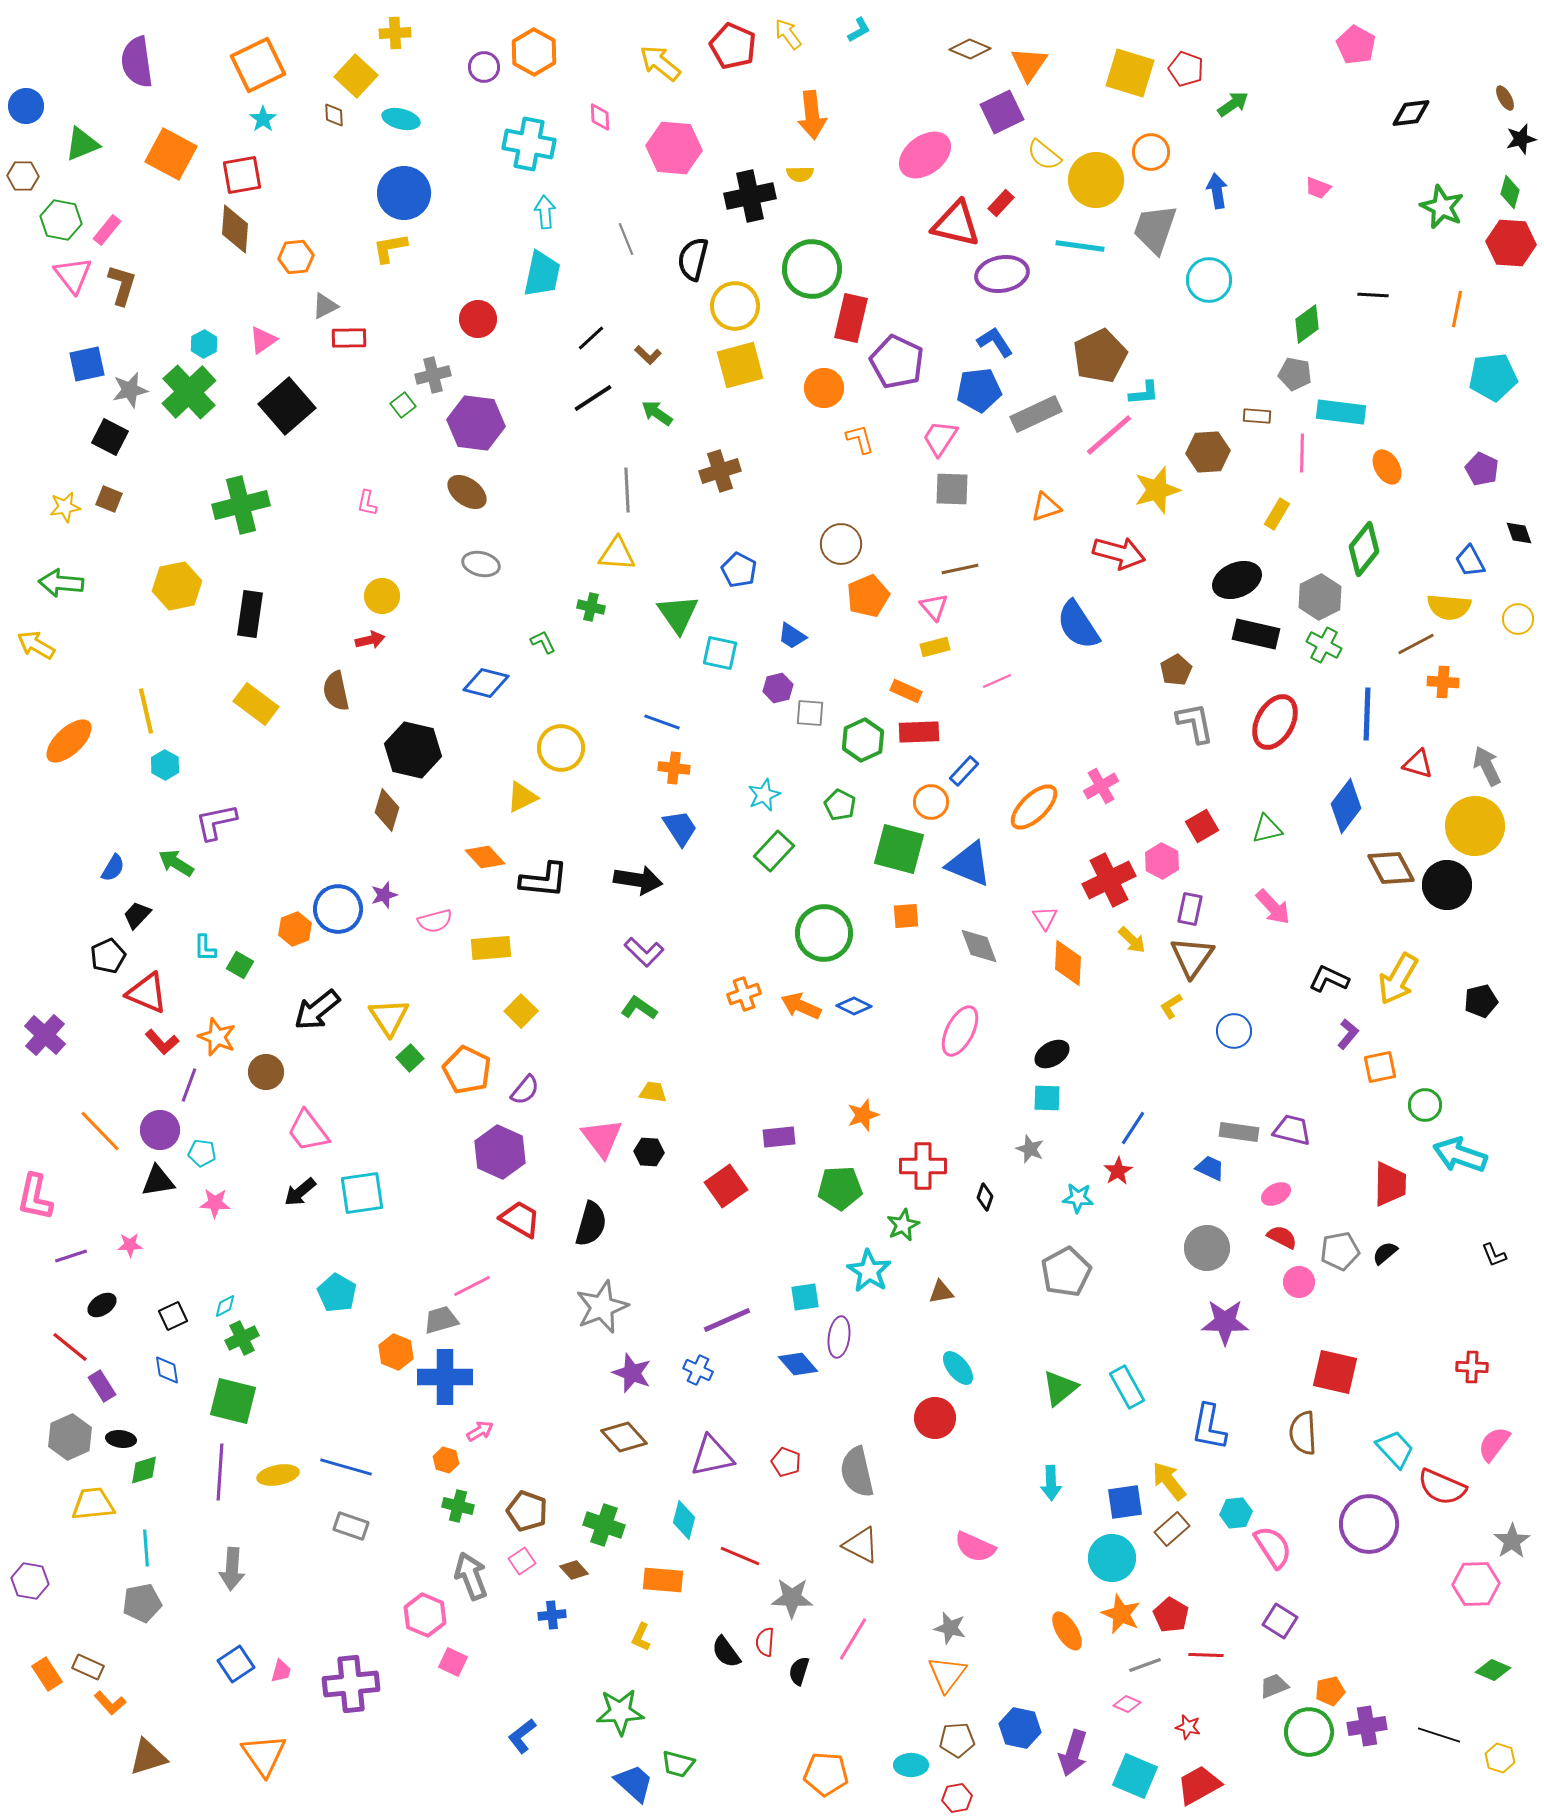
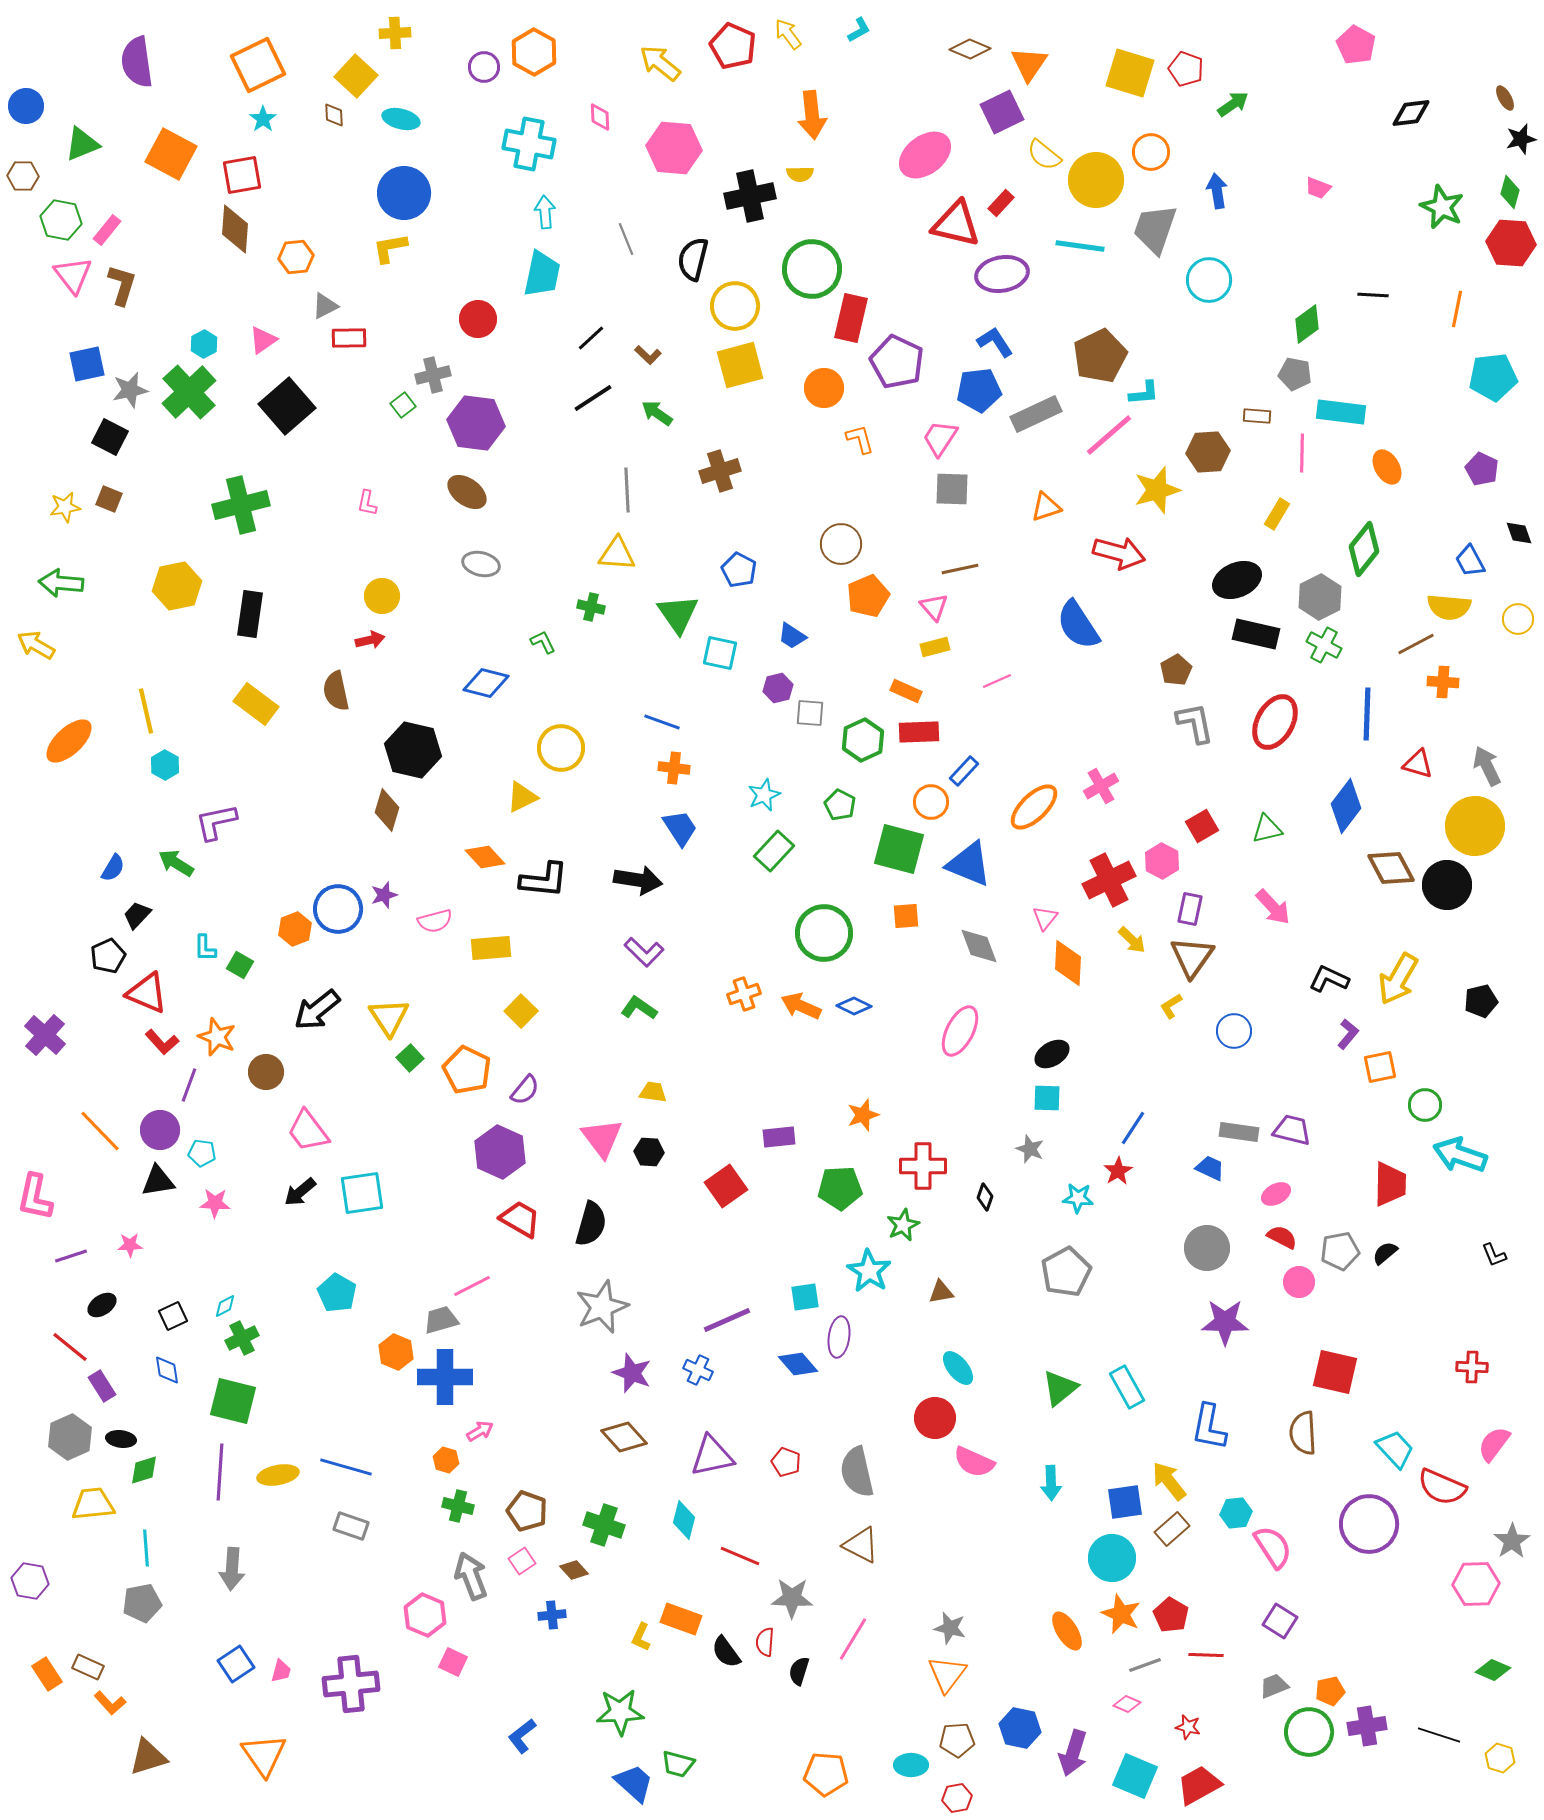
pink triangle at (1045, 918): rotated 12 degrees clockwise
pink semicircle at (975, 1547): moved 1 px left, 85 px up
orange rectangle at (663, 1580): moved 18 px right, 39 px down; rotated 15 degrees clockwise
